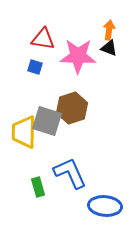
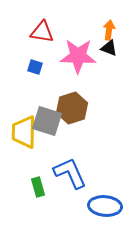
red triangle: moved 1 px left, 7 px up
